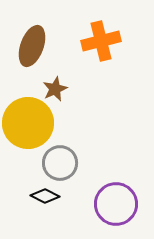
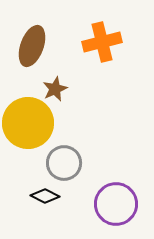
orange cross: moved 1 px right, 1 px down
gray circle: moved 4 px right
